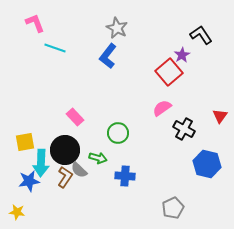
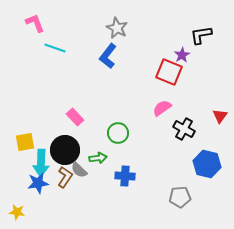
black L-shape: rotated 65 degrees counterclockwise
red square: rotated 28 degrees counterclockwise
green arrow: rotated 24 degrees counterclockwise
blue star: moved 9 px right, 2 px down
gray pentagon: moved 7 px right, 11 px up; rotated 20 degrees clockwise
